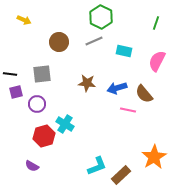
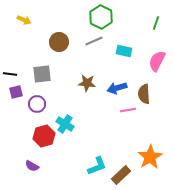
brown semicircle: rotated 36 degrees clockwise
pink line: rotated 21 degrees counterclockwise
orange star: moved 4 px left
